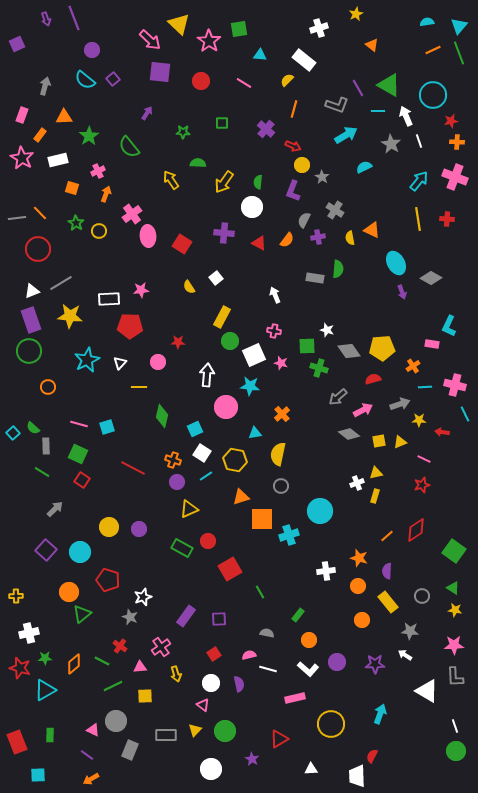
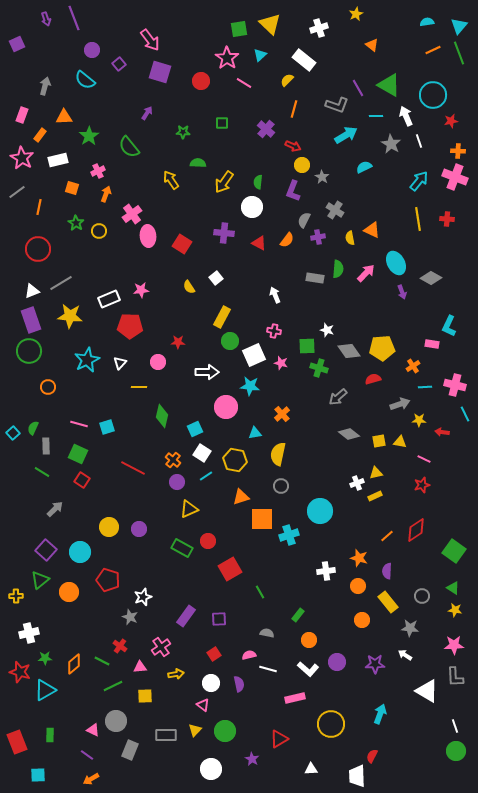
yellow triangle at (179, 24): moved 91 px right
pink arrow at (150, 40): rotated 10 degrees clockwise
pink star at (209, 41): moved 18 px right, 17 px down
cyan triangle at (260, 55): rotated 48 degrees counterclockwise
purple square at (160, 72): rotated 10 degrees clockwise
purple square at (113, 79): moved 6 px right, 15 px up
cyan line at (378, 111): moved 2 px left, 5 px down
orange cross at (457, 142): moved 1 px right, 9 px down
orange line at (40, 213): moved 1 px left, 6 px up; rotated 56 degrees clockwise
gray line at (17, 218): moved 26 px up; rotated 30 degrees counterclockwise
white rectangle at (109, 299): rotated 20 degrees counterclockwise
white arrow at (207, 375): moved 3 px up; rotated 85 degrees clockwise
pink arrow at (363, 410): moved 3 px right, 137 px up; rotated 18 degrees counterclockwise
green semicircle at (33, 428): rotated 72 degrees clockwise
yellow triangle at (400, 442): rotated 32 degrees clockwise
orange cross at (173, 460): rotated 21 degrees clockwise
yellow rectangle at (375, 496): rotated 48 degrees clockwise
green triangle at (82, 614): moved 42 px left, 34 px up
gray star at (410, 631): moved 3 px up
red star at (20, 668): moved 4 px down
yellow arrow at (176, 674): rotated 84 degrees counterclockwise
